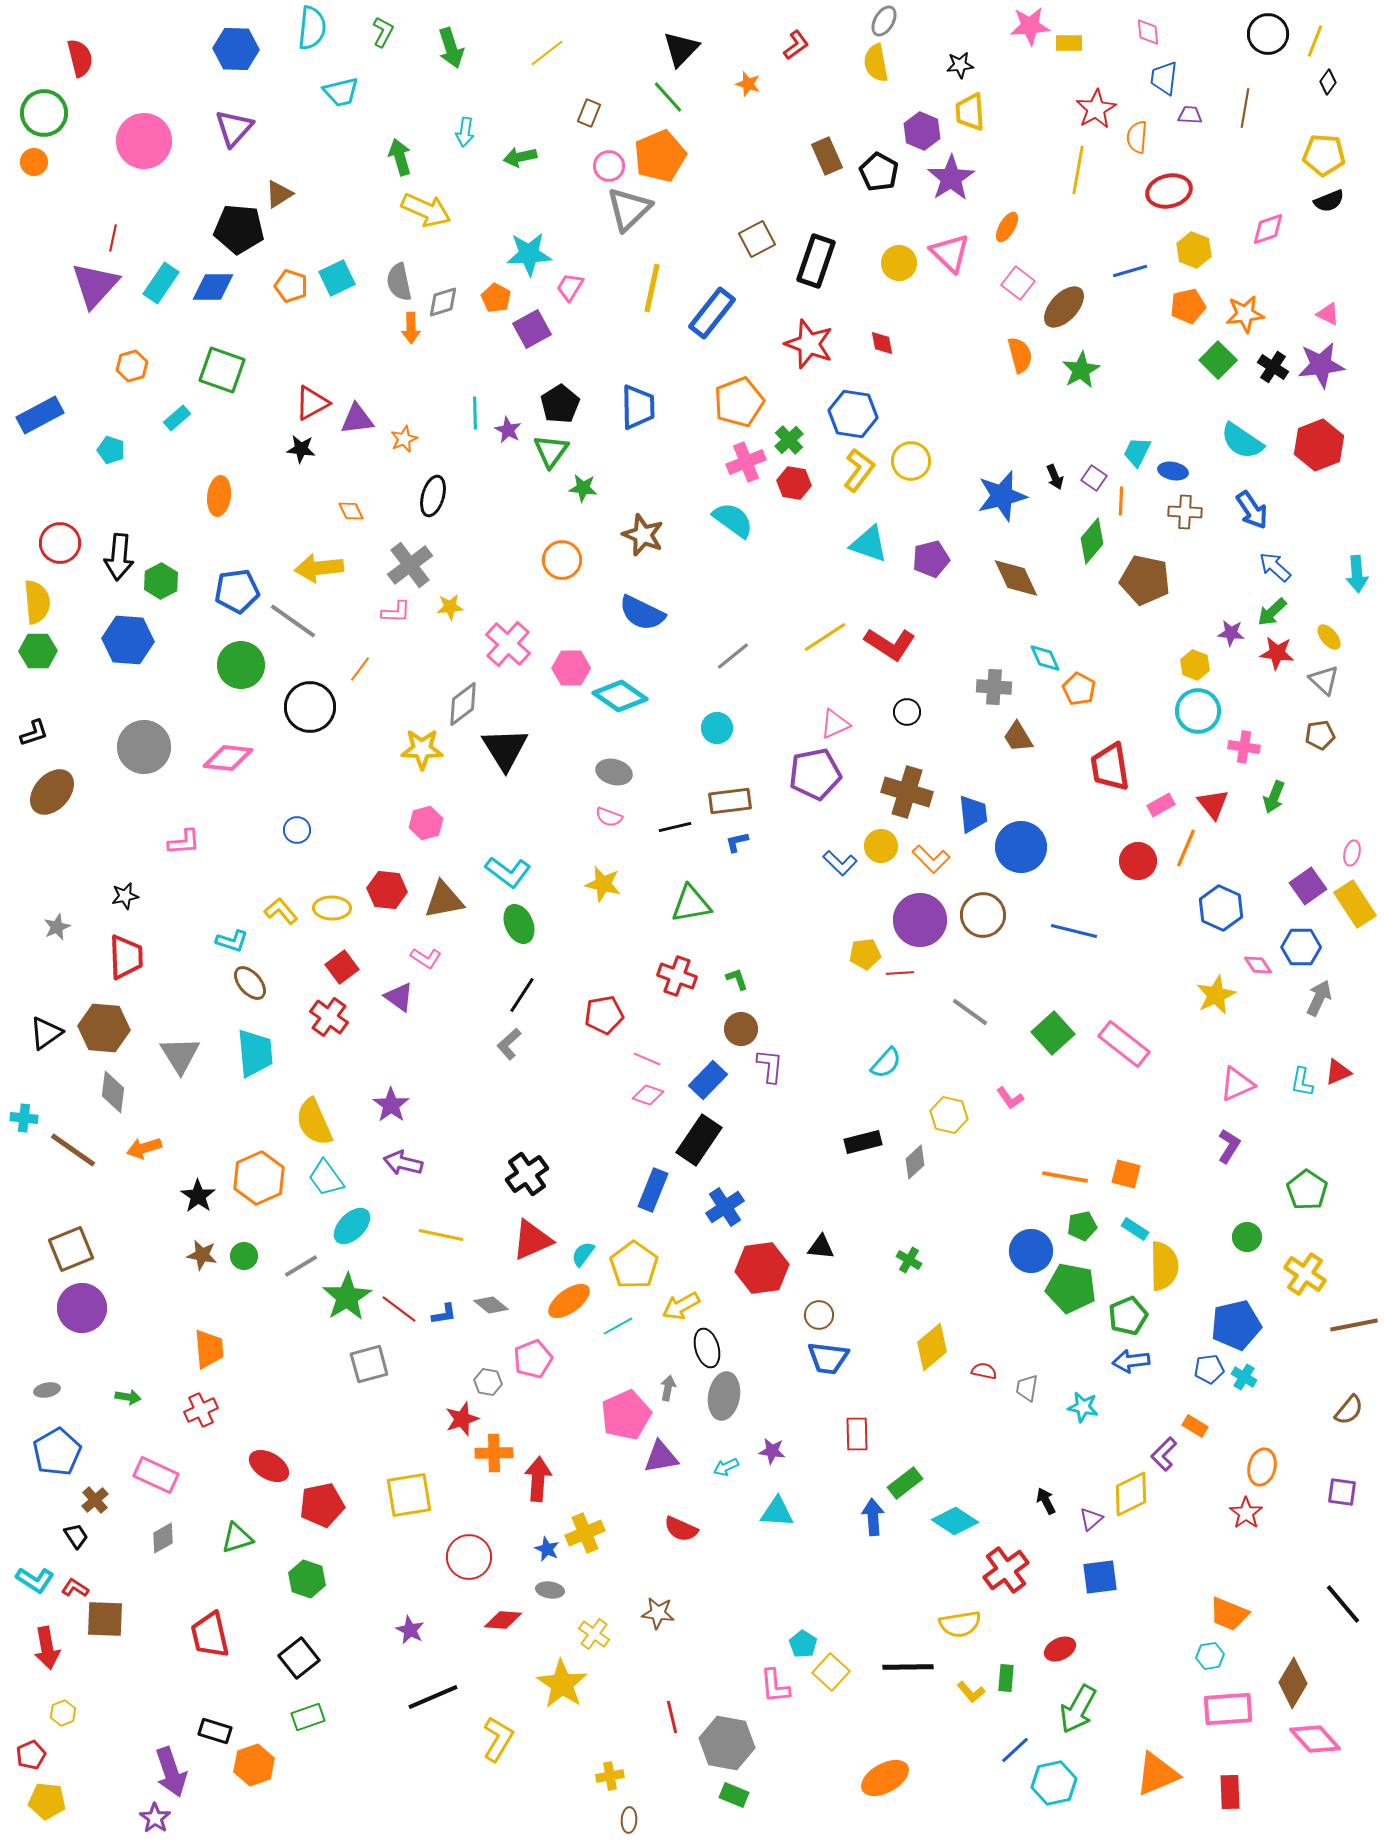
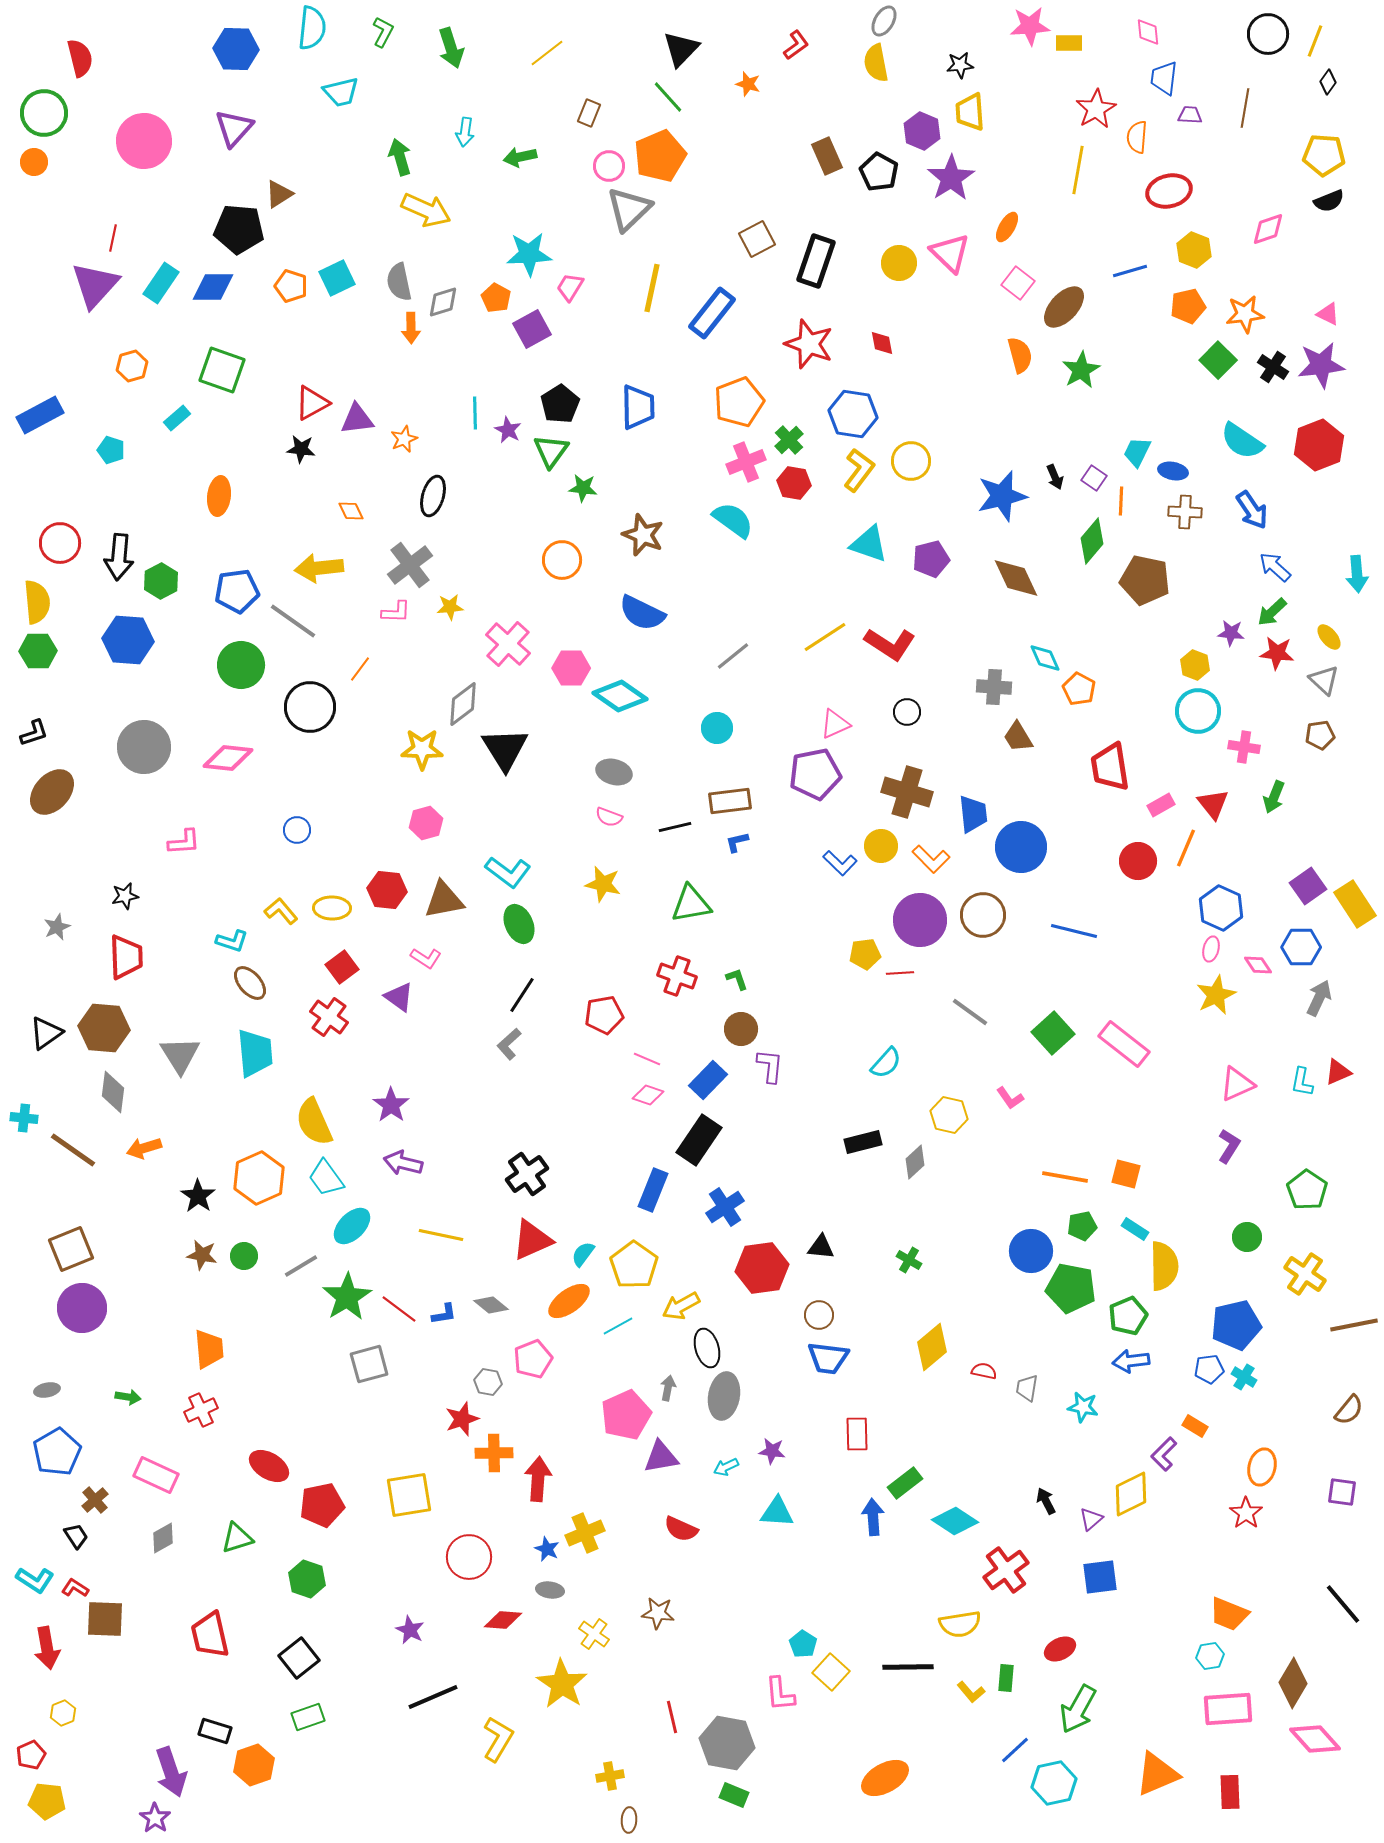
pink ellipse at (1352, 853): moved 141 px left, 96 px down
pink L-shape at (775, 1686): moved 5 px right, 8 px down
